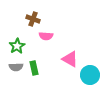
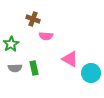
green star: moved 6 px left, 2 px up
gray semicircle: moved 1 px left, 1 px down
cyan circle: moved 1 px right, 2 px up
